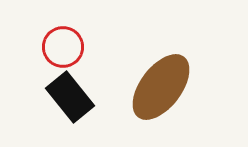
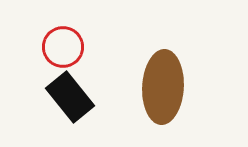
brown ellipse: moved 2 px right; rotated 34 degrees counterclockwise
